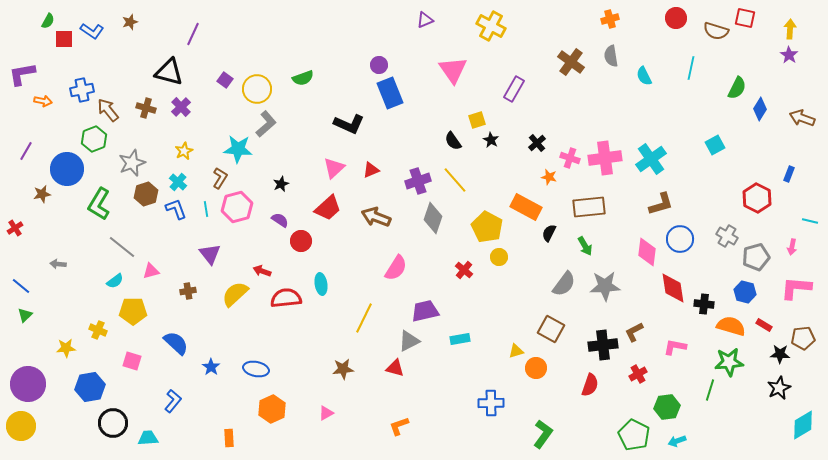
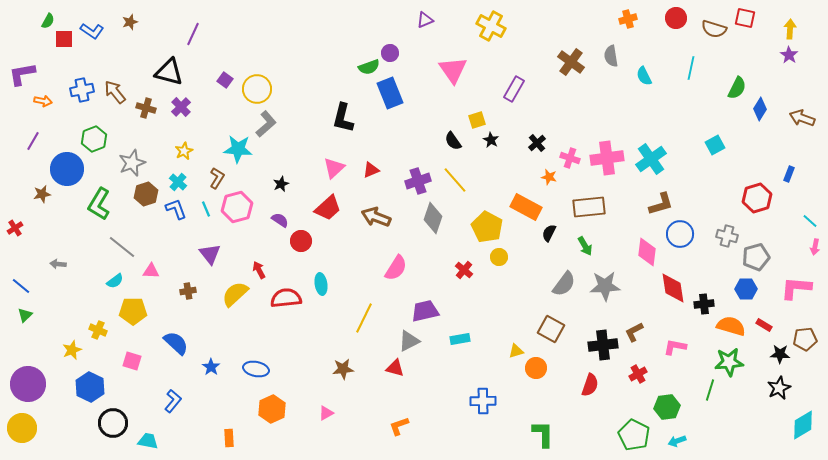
orange cross at (610, 19): moved 18 px right
brown semicircle at (716, 31): moved 2 px left, 2 px up
purple circle at (379, 65): moved 11 px right, 12 px up
green semicircle at (303, 78): moved 66 px right, 11 px up
brown arrow at (108, 110): moved 7 px right, 18 px up
black L-shape at (349, 124): moved 6 px left, 6 px up; rotated 80 degrees clockwise
purple line at (26, 151): moved 7 px right, 10 px up
pink cross at (605, 158): moved 2 px right
brown L-shape at (220, 178): moved 3 px left
red hexagon at (757, 198): rotated 16 degrees clockwise
cyan line at (206, 209): rotated 14 degrees counterclockwise
cyan line at (810, 221): rotated 28 degrees clockwise
gray cross at (727, 236): rotated 15 degrees counterclockwise
blue circle at (680, 239): moved 5 px up
pink arrow at (792, 247): moved 23 px right
pink triangle at (151, 271): rotated 18 degrees clockwise
red arrow at (262, 271): moved 3 px left, 1 px up; rotated 42 degrees clockwise
blue hexagon at (745, 292): moved 1 px right, 3 px up; rotated 15 degrees counterclockwise
black cross at (704, 304): rotated 12 degrees counterclockwise
brown pentagon at (803, 338): moved 2 px right, 1 px down
yellow star at (66, 348): moved 6 px right, 2 px down; rotated 18 degrees counterclockwise
blue hexagon at (90, 387): rotated 24 degrees counterclockwise
blue cross at (491, 403): moved 8 px left, 2 px up
yellow circle at (21, 426): moved 1 px right, 2 px down
green L-shape at (543, 434): rotated 36 degrees counterclockwise
cyan trapezoid at (148, 438): moved 3 px down; rotated 15 degrees clockwise
